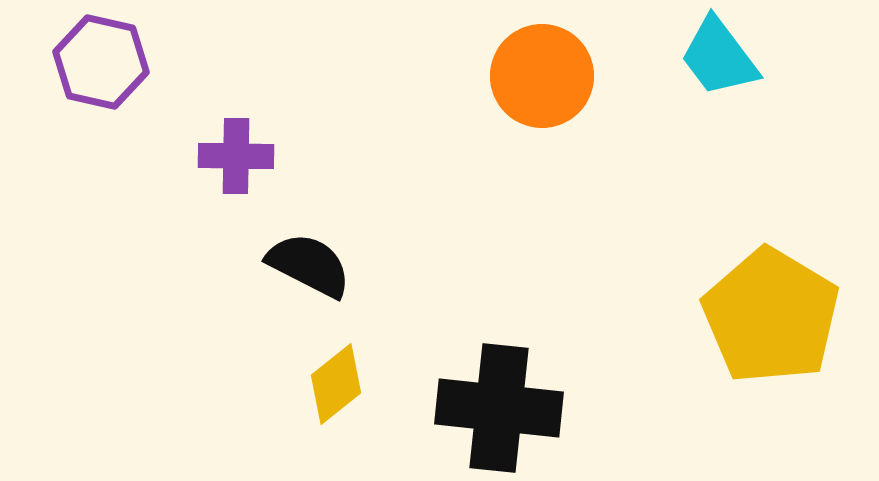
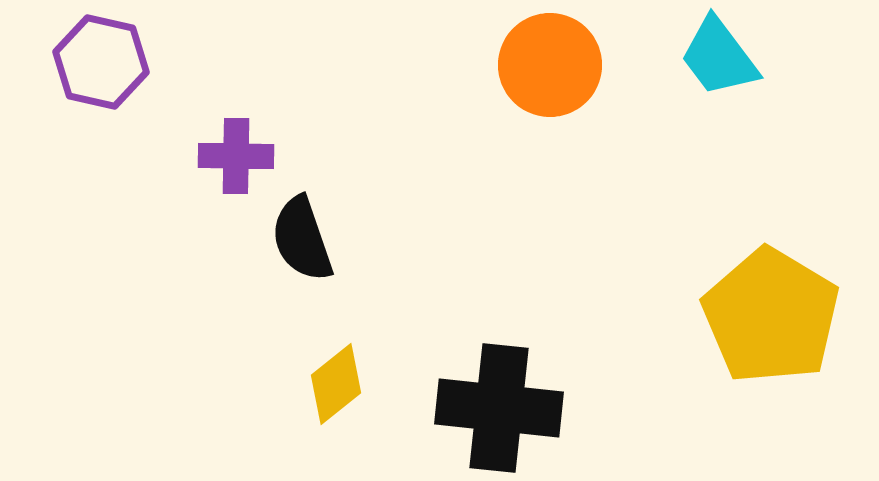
orange circle: moved 8 px right, 11 px up
black semicircle: moved 7 px left, 26 px up; rotated 136 degrees counterclockwise
